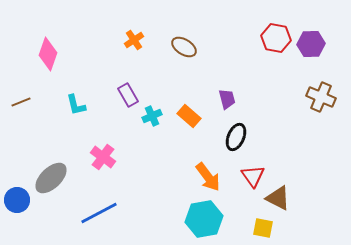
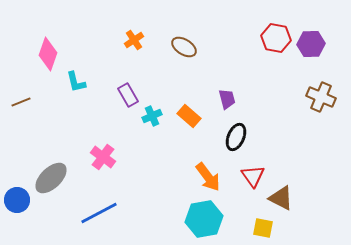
cyan L-shape: moved 23 px up
brown triangle: moved 3 px right
